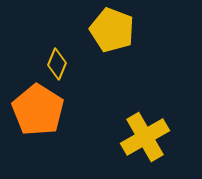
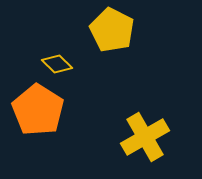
yellow pentagon: rotated 6 degrees clockwise
yellow diamond: rotated 68 degrees counterclockwise
